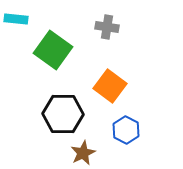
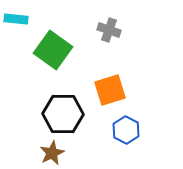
gray cross: moved 2 px right, 3 px down; rotated 10 degrees clockwise
orange square: moved 4 px down; rotated 36 degrees clockwise
brown star: moved 31 px left
